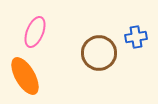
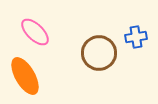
pink ellipse: rotated 68 degrees counterclockwise
